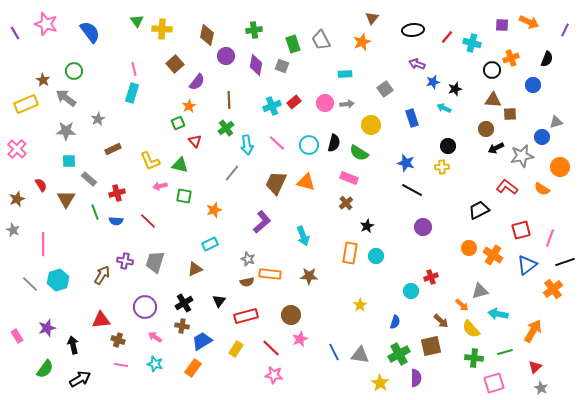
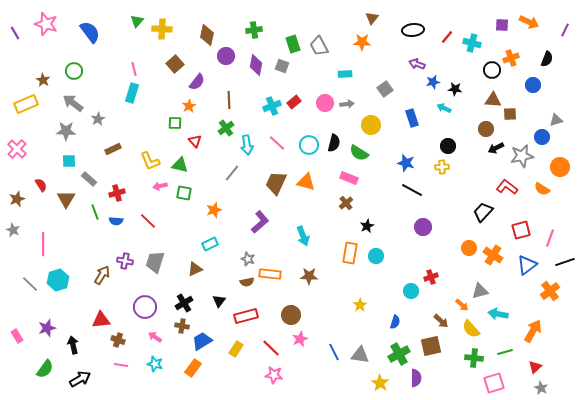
green triangle at (137, 21): rotated 16 degrees clockwise
gray trapezoid at (321, 40): moved 2 px left, 6 px down
orange star at (362, 42): rotated 24 degrees clockwise
black star at (455, 89): rotated 24 degrees clockwise
gray arrow at (66, 98): moved 7 px right, 5 px down
gray triangle at (556, 122): moved 2 px up
green square at (178, 123): moved 3 px left; rotated 24 degrees clockwise
green square at (184, 196): moved 3 px up
black trapezoid at (479, 210): moved 4 px right, 2 px down; rotated 20 degrees counterclockwise
purple L-shape at (262, 222): moved 2 px left
orange cross at (553, 289): moved 3 px left, 2 px down
